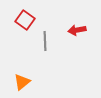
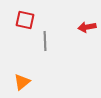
red square: rotated 24 degrees counterclockwise
red arrow: moved 10 px right, 3 px up
